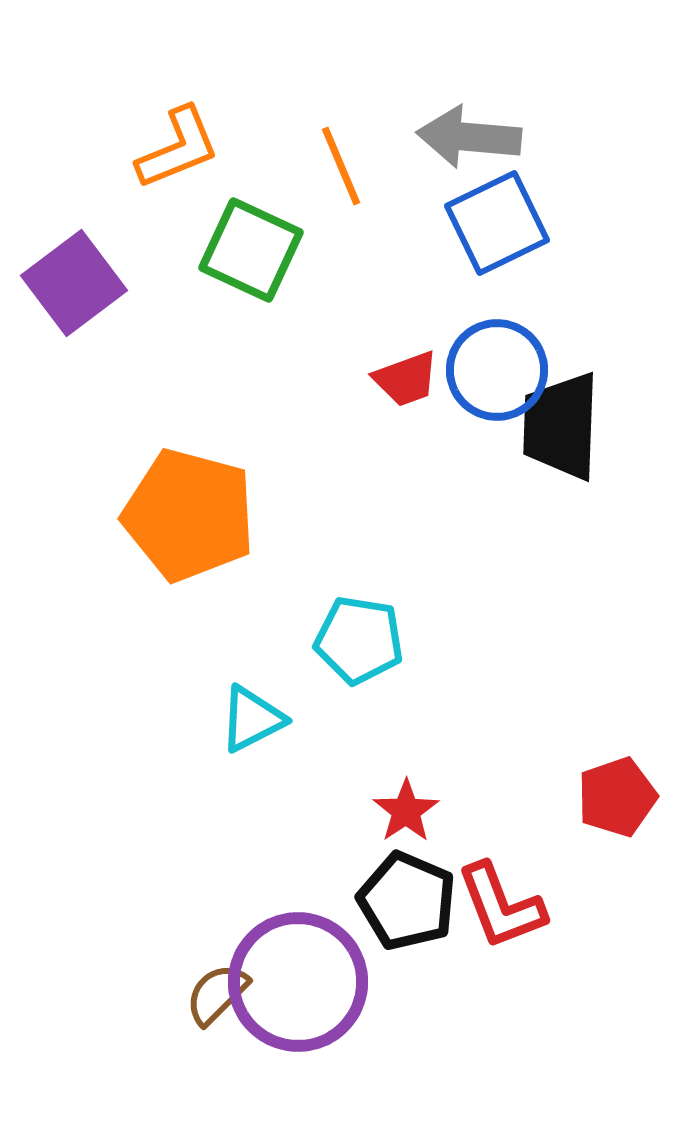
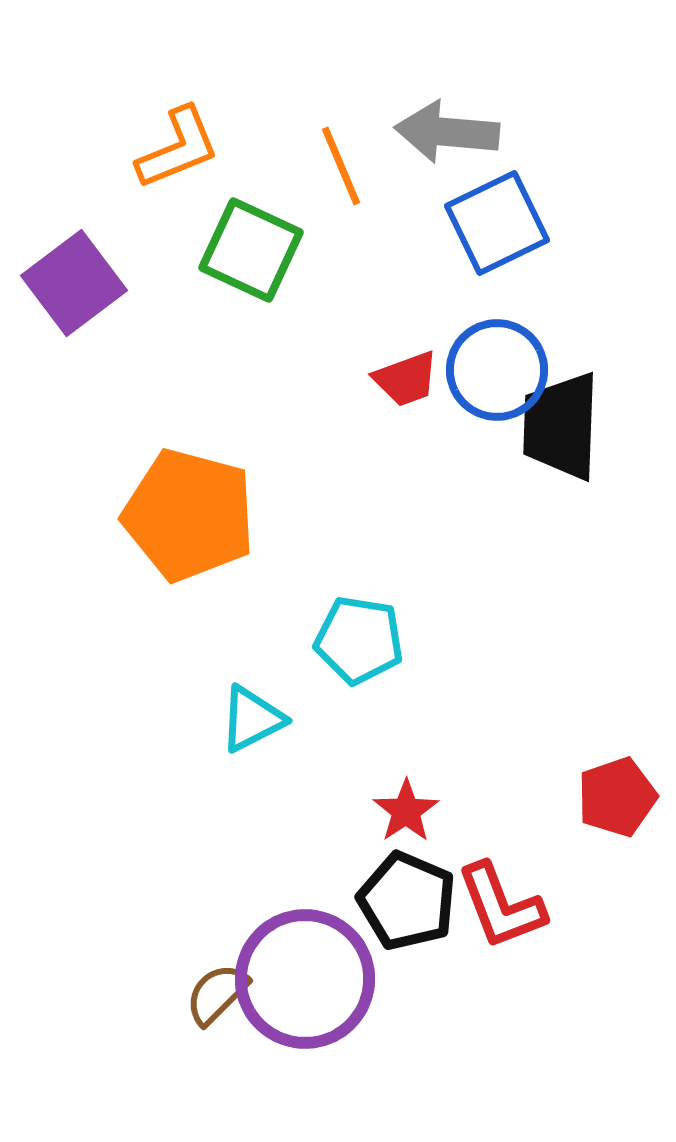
gray arrow: moved 22 px left, 5 px up
purple circle: moved 7 px right, 3 px up
